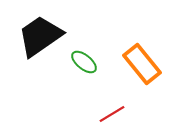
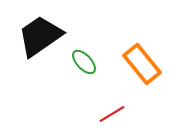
green ellipse: rotated 8 degrees clockwise
